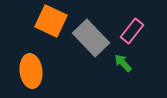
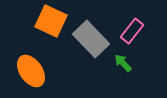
gray rectangle: moved 1 px down
orange ellipse: rotated 28 degrees counterclockwise
